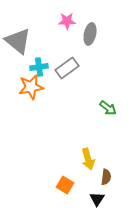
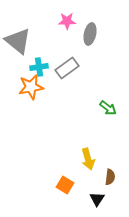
brown semicircle: moved 4 px right
